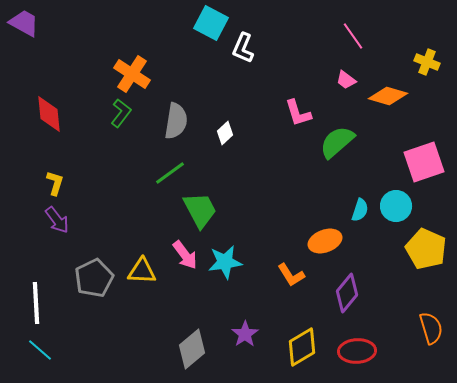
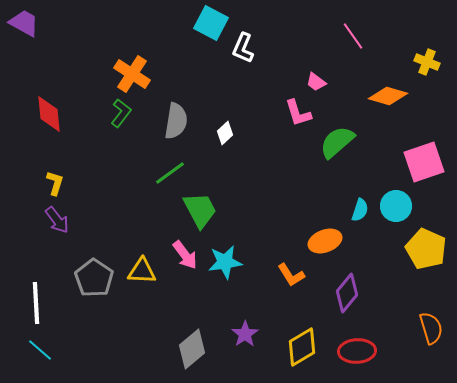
pink trapezoid: moved 30 px left, 2 px down
gray pentagon: rotated 12 degrees counterclockwise
